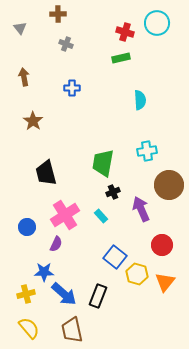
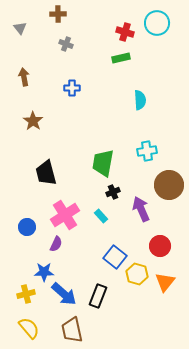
red circle: moved 2 px left, 1 px down
